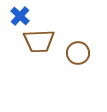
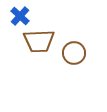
brown circle: moved 4 px left
